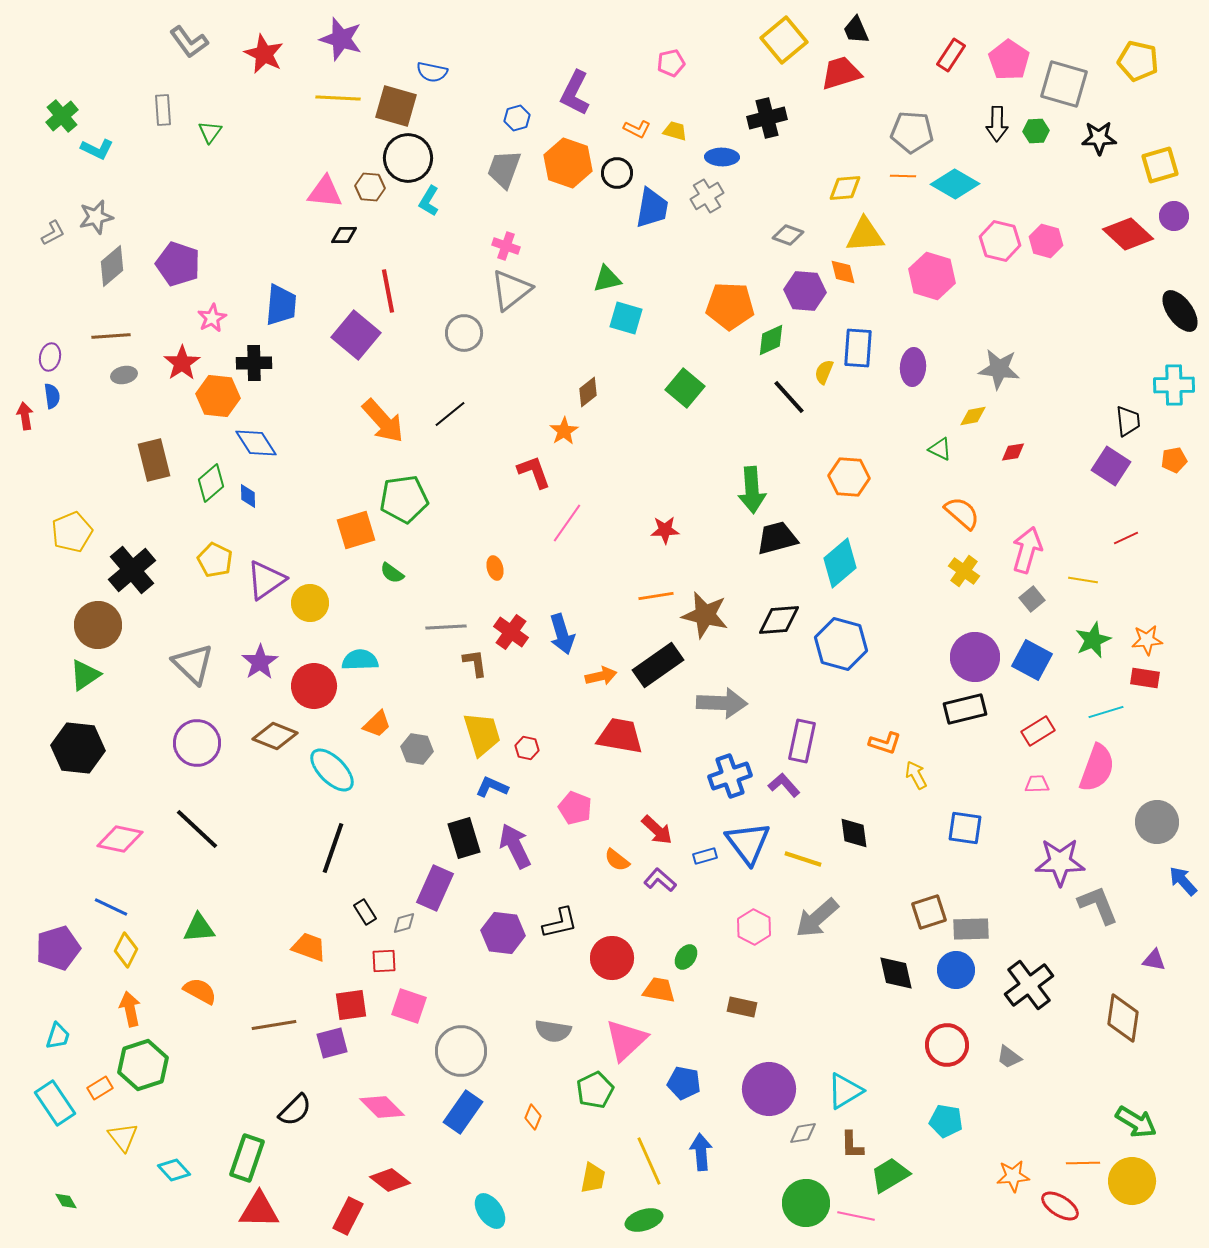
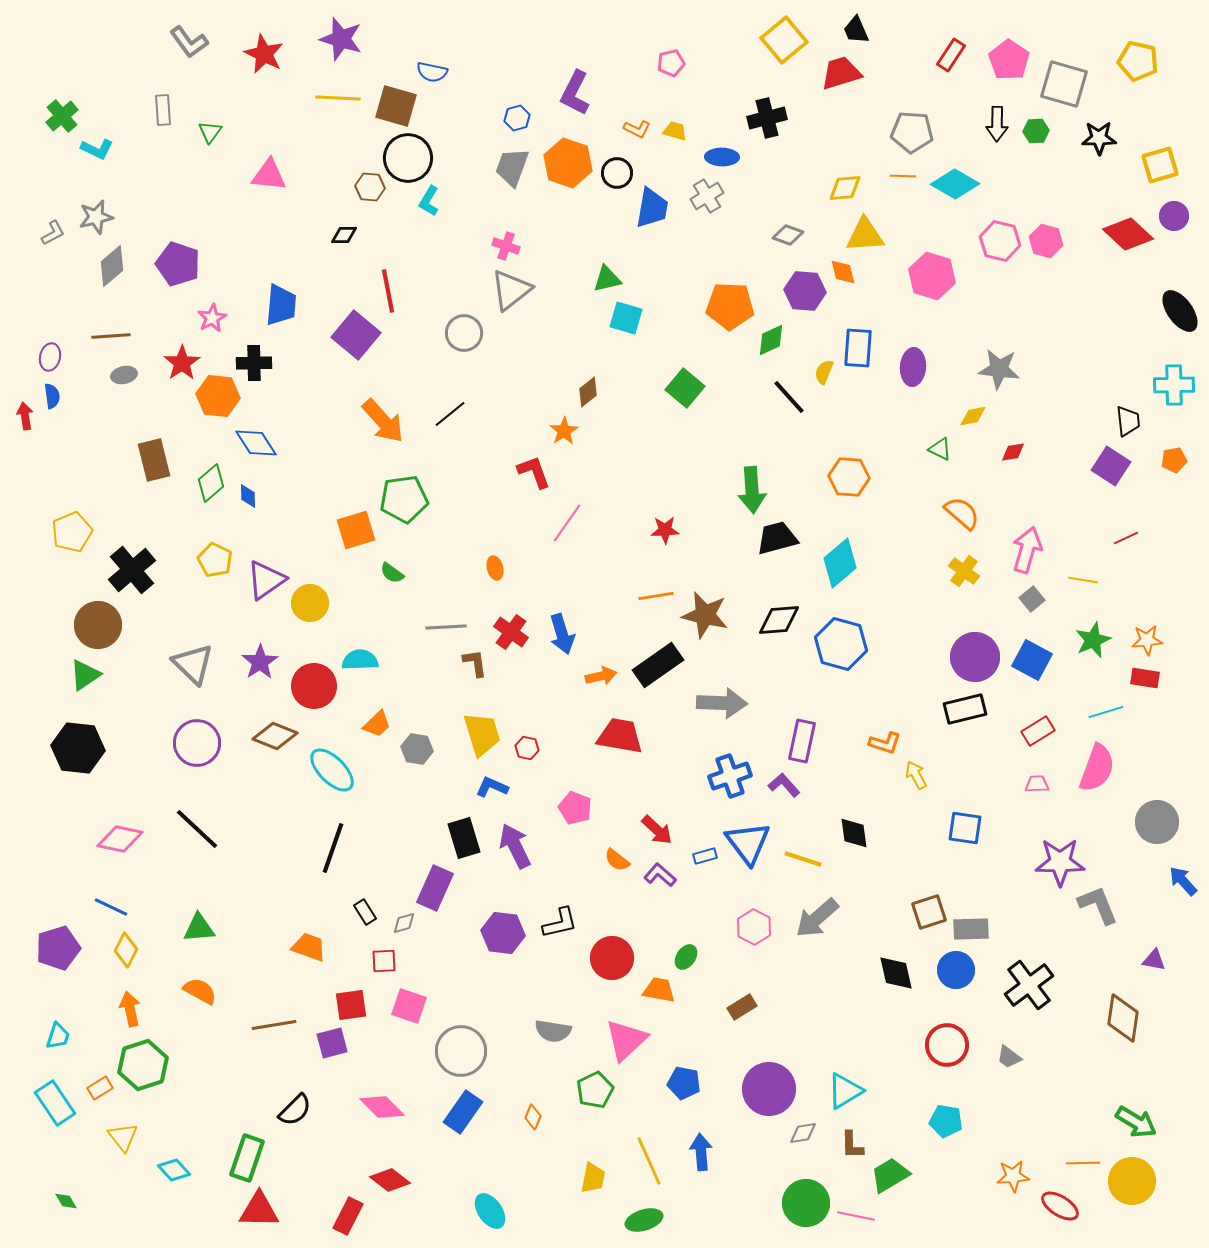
gray trapezoid at (504, 169): moved 8 px right, 2 px up
pink triangle at (325, 192): moved 56 px left, 17 px up
purple L-shape at (660, 880): moved 5 px up
brown rectangle at (742, 1007): rotated 44 degrees counterclockwise
